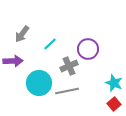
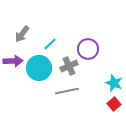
cyan circle: moved 15 px up
